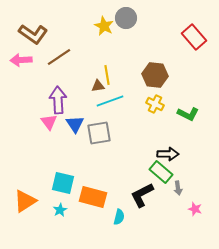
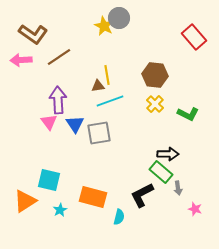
gray circle: moved 7 px left
yellow cross: rotated 18 degrees clockwise
cyan square: moved 14 px left, 3 px up
